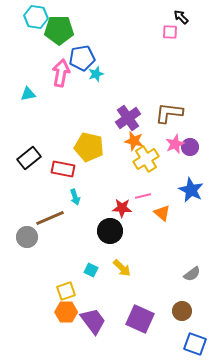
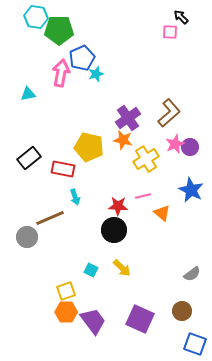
blue pentagon: rotated 15 degrees counterclockwise
brown L-shape: rotated 132 degrees clockwise
orange star: moved 11 px left, 1 px up
red star: moved 4 px left, 2 px up
black circle: moved 4 px right, 1 px up
